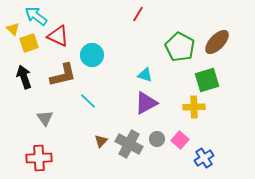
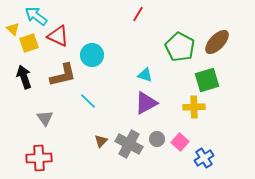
pink square: moved 2 px down
